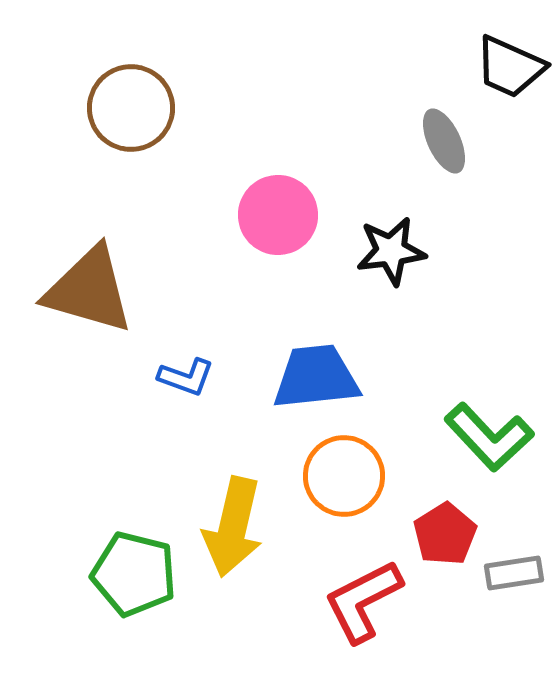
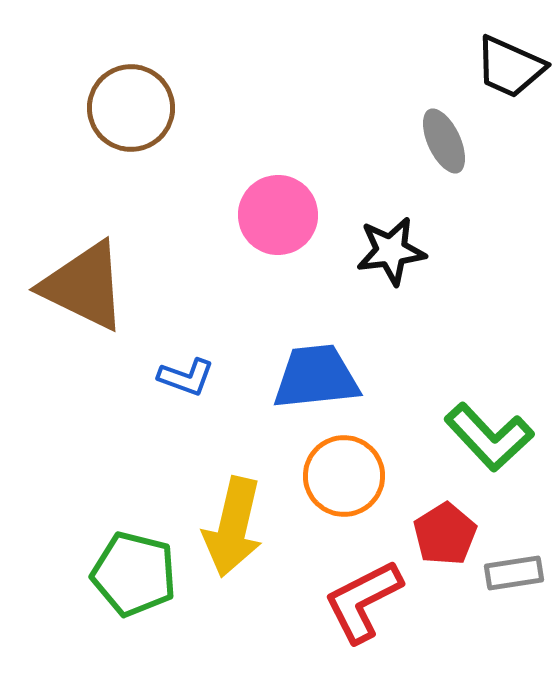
brown triangle: moved 5 px left, 4 px up; rotated 10 degrees clockwise
